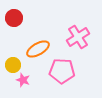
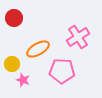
yellow circle: moved 1 px left, 1 px up
